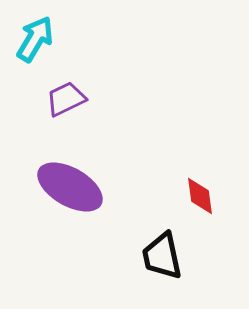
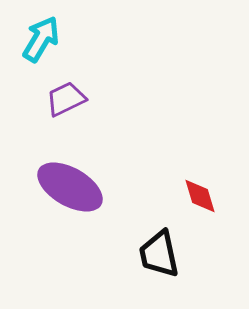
cyan arrow: moved 6 px right
red diamond: rotated 9 degrees counterclockwise
black trapezoid: moved 3 px left, 2 px up
